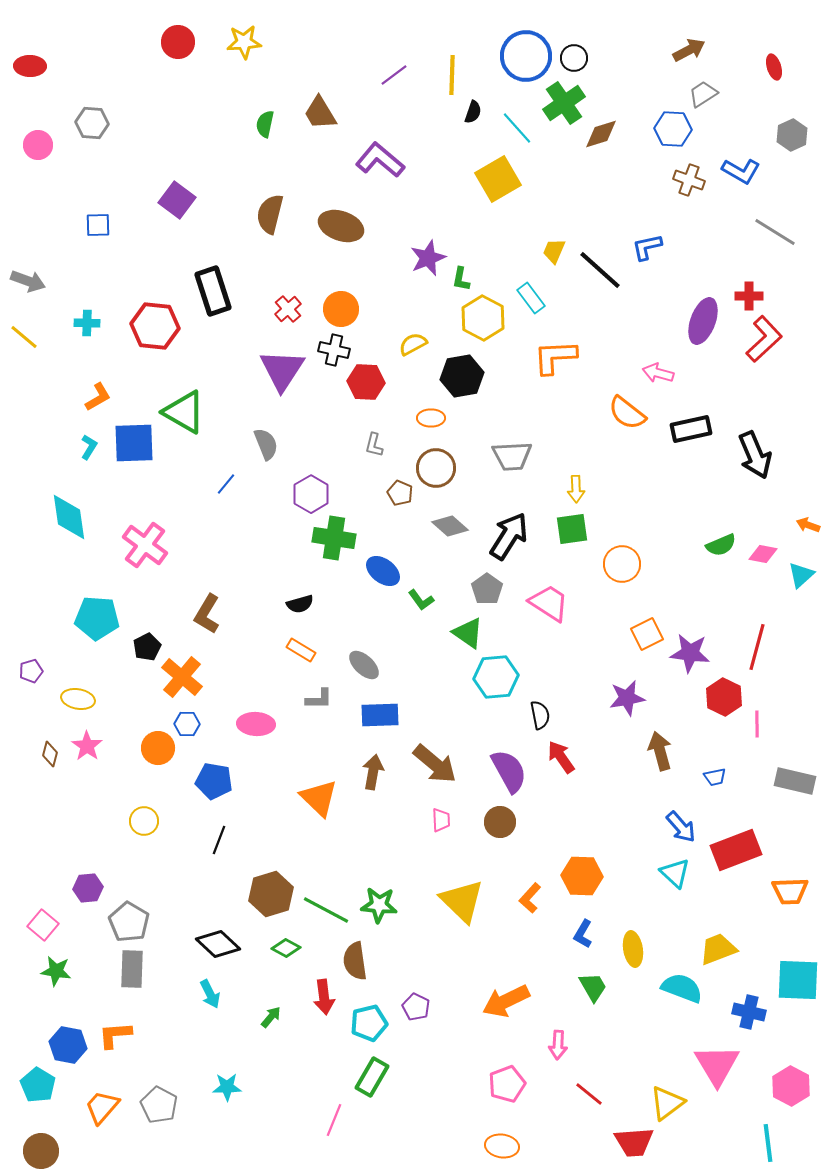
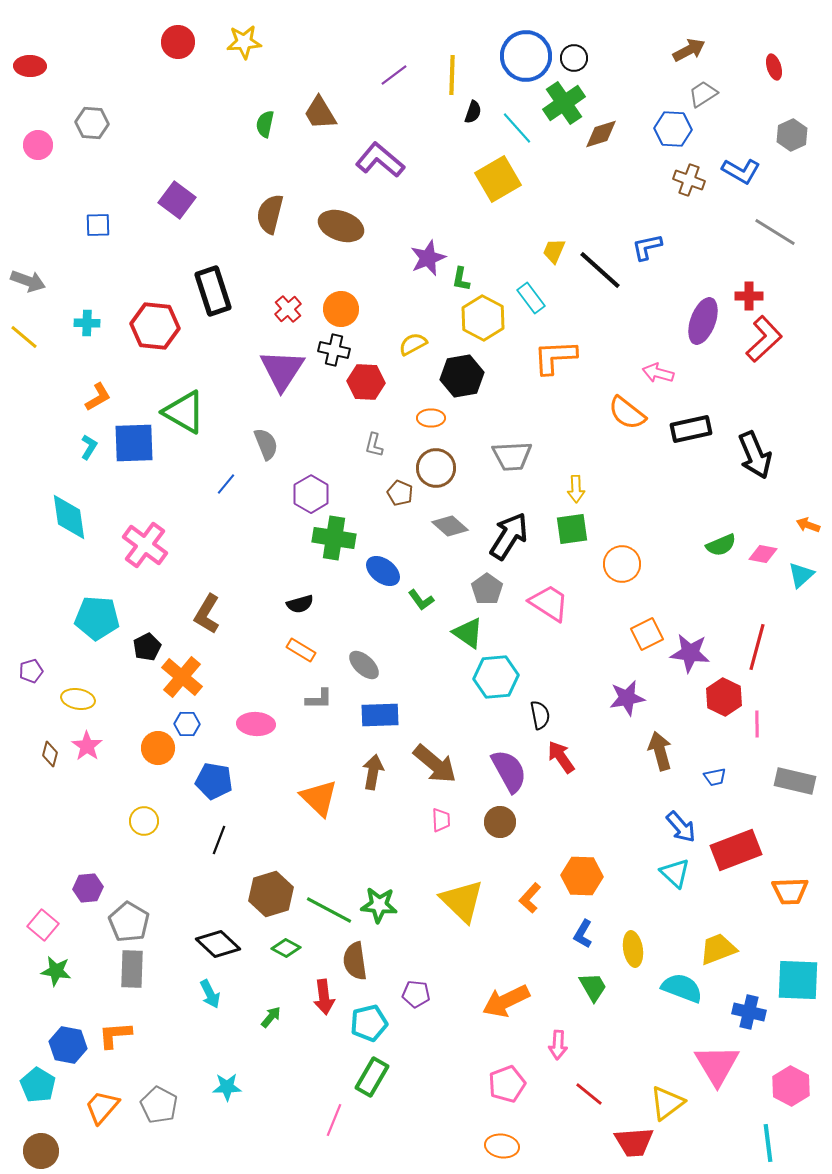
green line at (326, 910): moved 3 px right
purple pentagon at (416, 1007): moved 13 px up; rotated 20 degrees counterclockwise
